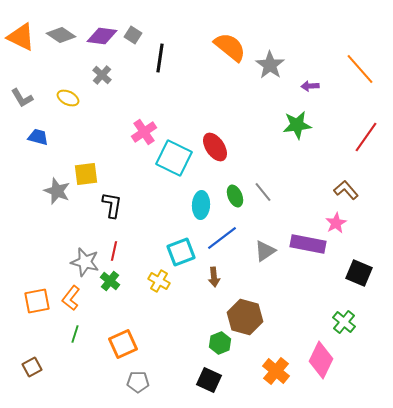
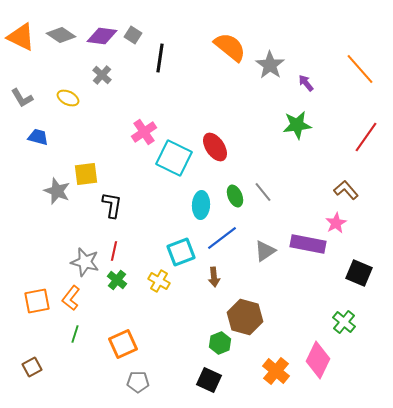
purple arrow at (310, 86): moved 4 px left, 3 px up; rotated 54 degrees clockwise
green cross at (110, 281): moved 7 px right, 1 px up
pink diamond at (321, 360): moved 3 px left
